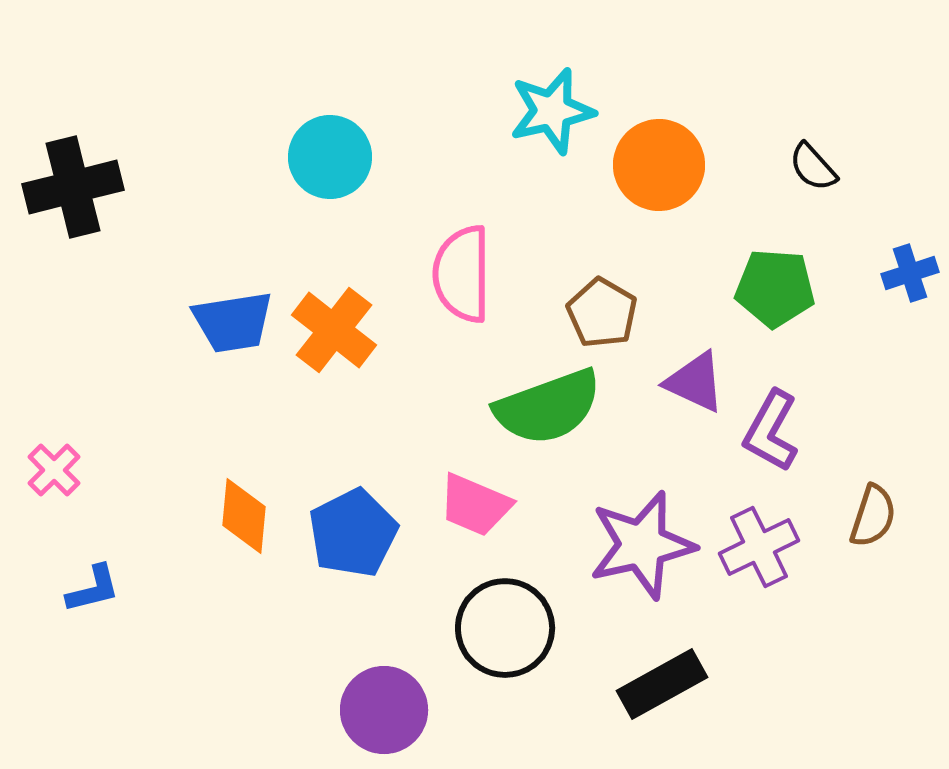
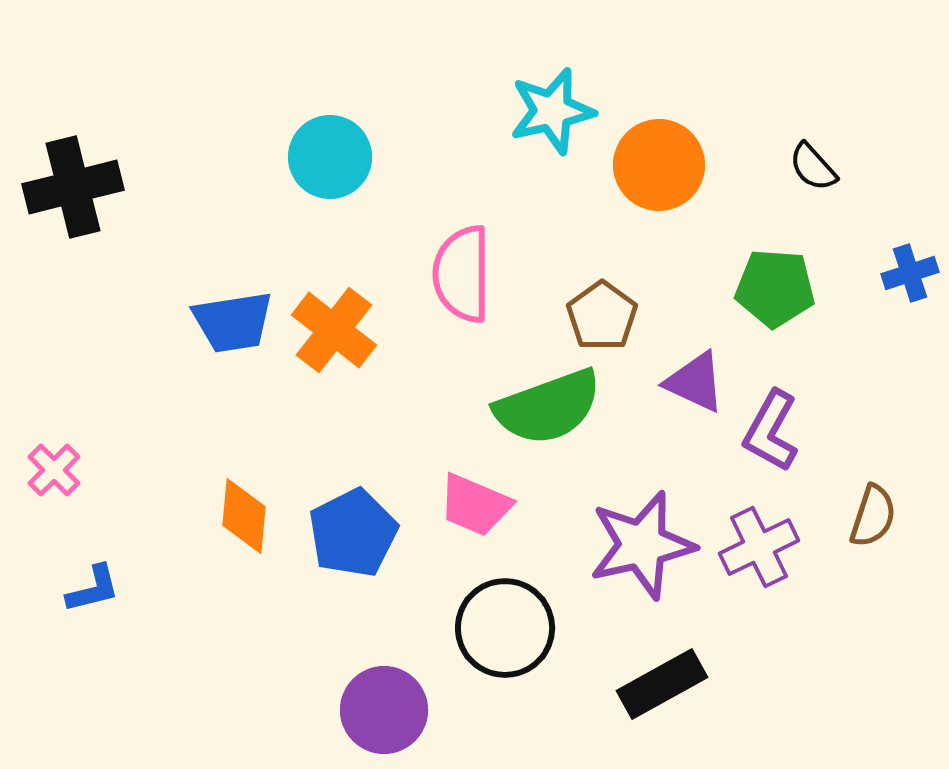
brown pentagon: moved 3 px down; rotated 6 degrees clockwise
